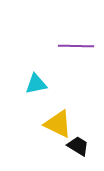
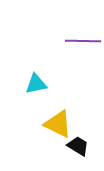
purple line: moved 7 px right, 5 px up
